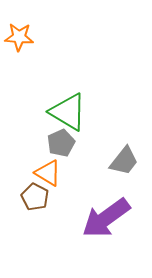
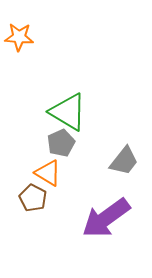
brown pentagon: moved 2 px left, 1 px down
